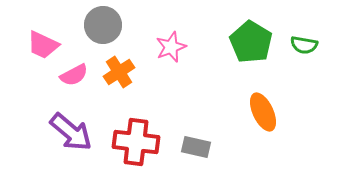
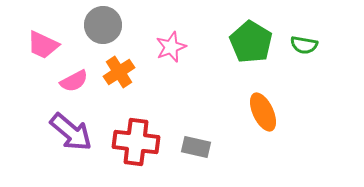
pink semicircle: moved 6 px down
